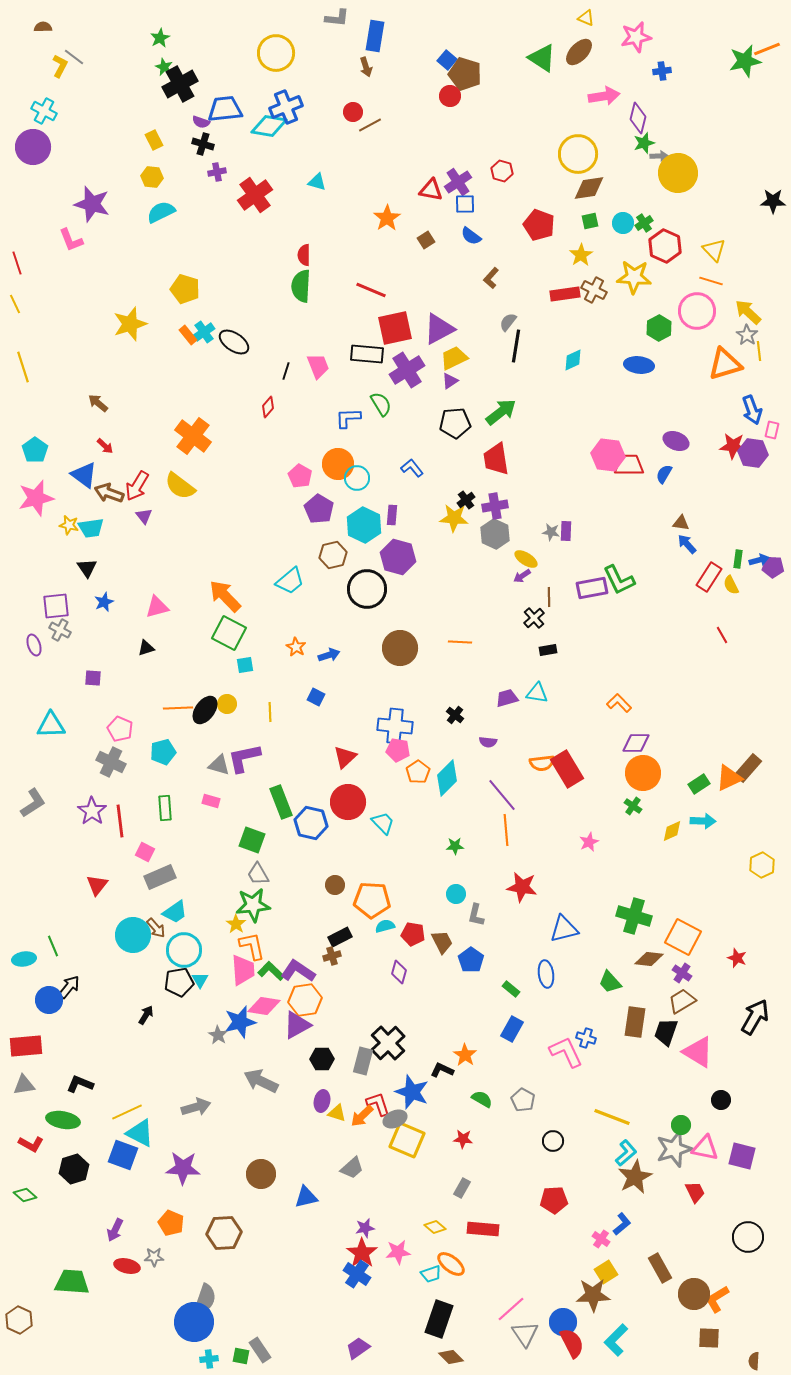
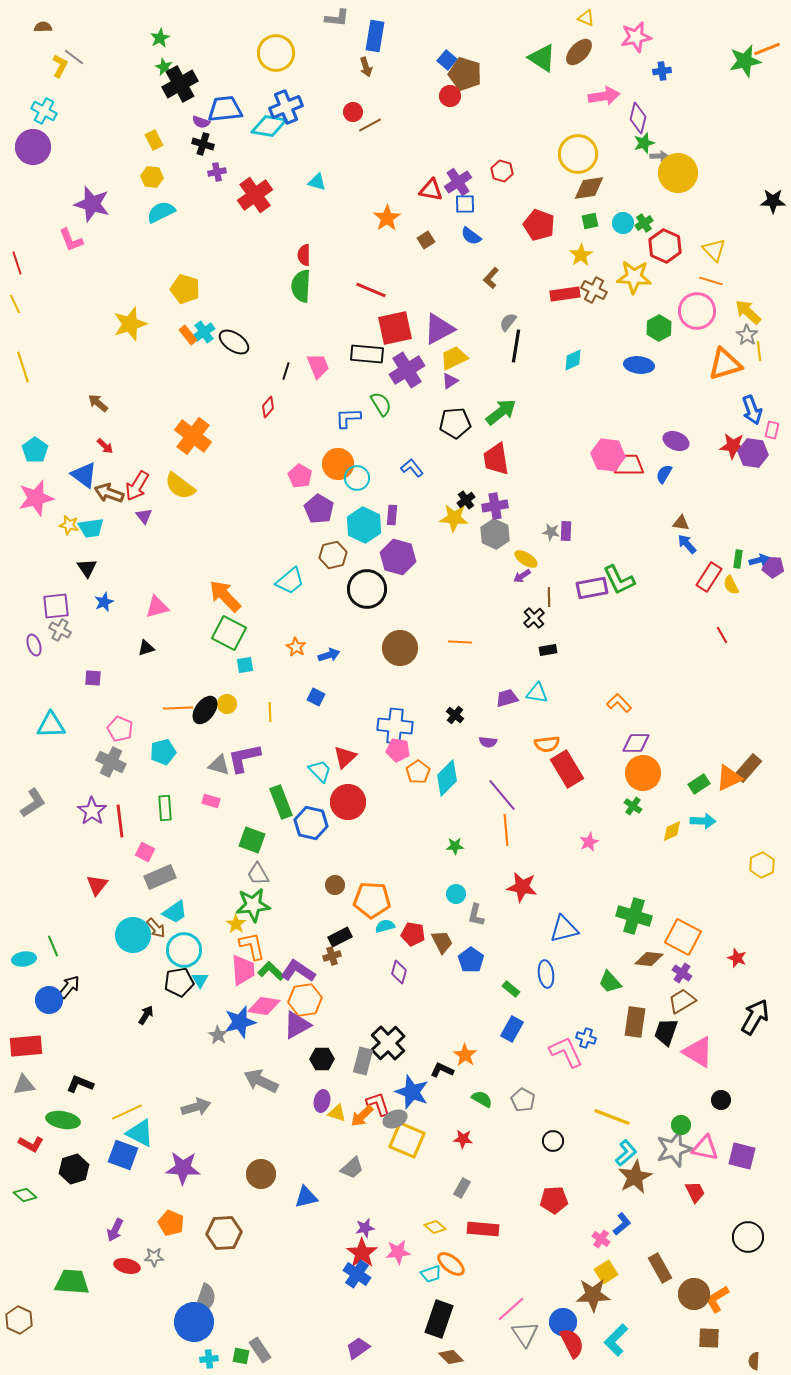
orange semicircle at (542, 763): moved 5 px right, 19 px up
cyan trapezoid at (383, 823): moved 63 px left, 52 px up
